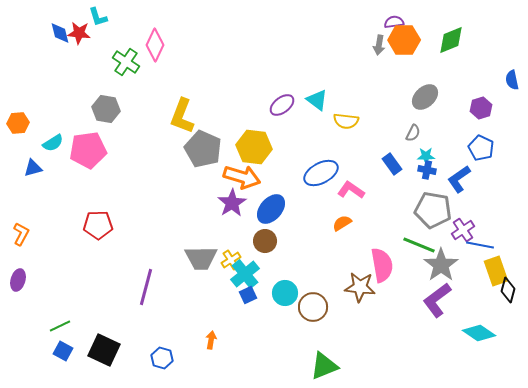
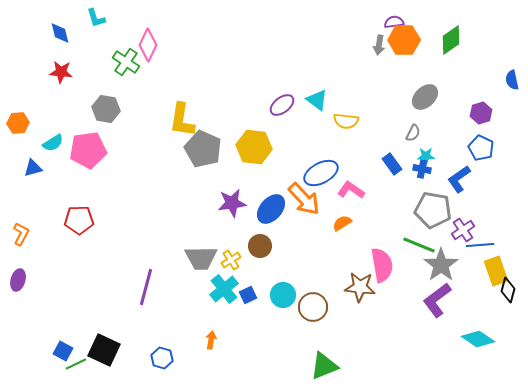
cyan L-shape at (98, 17): moved 2 px left, 1 px down
red star at (79, 33): moved 18 px left, 39 px down
green diamond at (451, 40): rotated 12 degrees counterclockwise
pink diamond at (155, 45): moved 7 px left
purple hexagon at (481, 108): moved 5 px down
yellow L-shape at (182, 116): moved 4 px down; rotated 12 degrees counterclockwise
blue cross at (427, 170): moved 5 px left, 1 px up
orange arrow at (242, 177): moved 62 px right, 22 px down; rotated 30 degrees clockwise
purple star at (232, 203): rotated 24 degrees clockwise
red pentagon at (98, 225): moved 19 px left, 5 px up
brown circle at (265, 241): moved 5 px left, 5 px down
blue line at (480, 245): rotated 16 degrees counterclockwise
cyan cross at (245, 274): moved 21 px left, 15 px down
cyan circle at (285, 293): moved 2 px left, 2 px down
green line at (60, 326): moved 16 px right, 38 px down
cyan diamond at (479, 333): moved 1 px left, 6 px down
